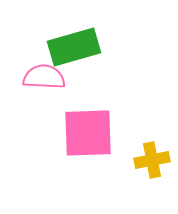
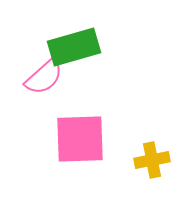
pink semicircle: rotated 135 degrees clockwise
pink square: moved 8 px left, 6 px down
